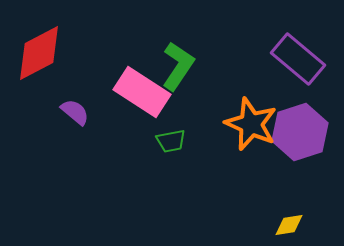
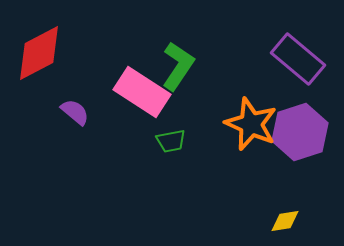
yellow diamond: moved 4 px left, 4 px up
